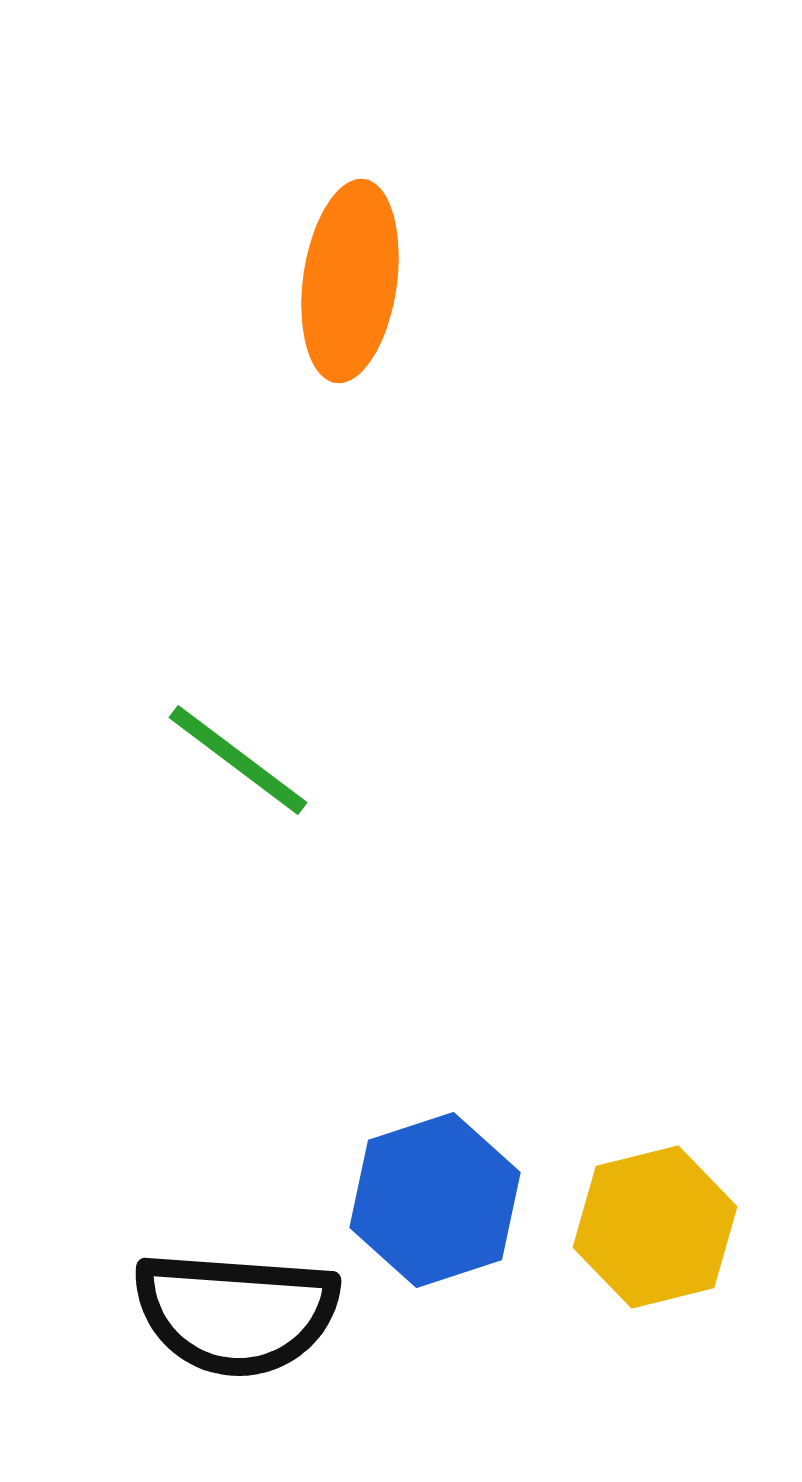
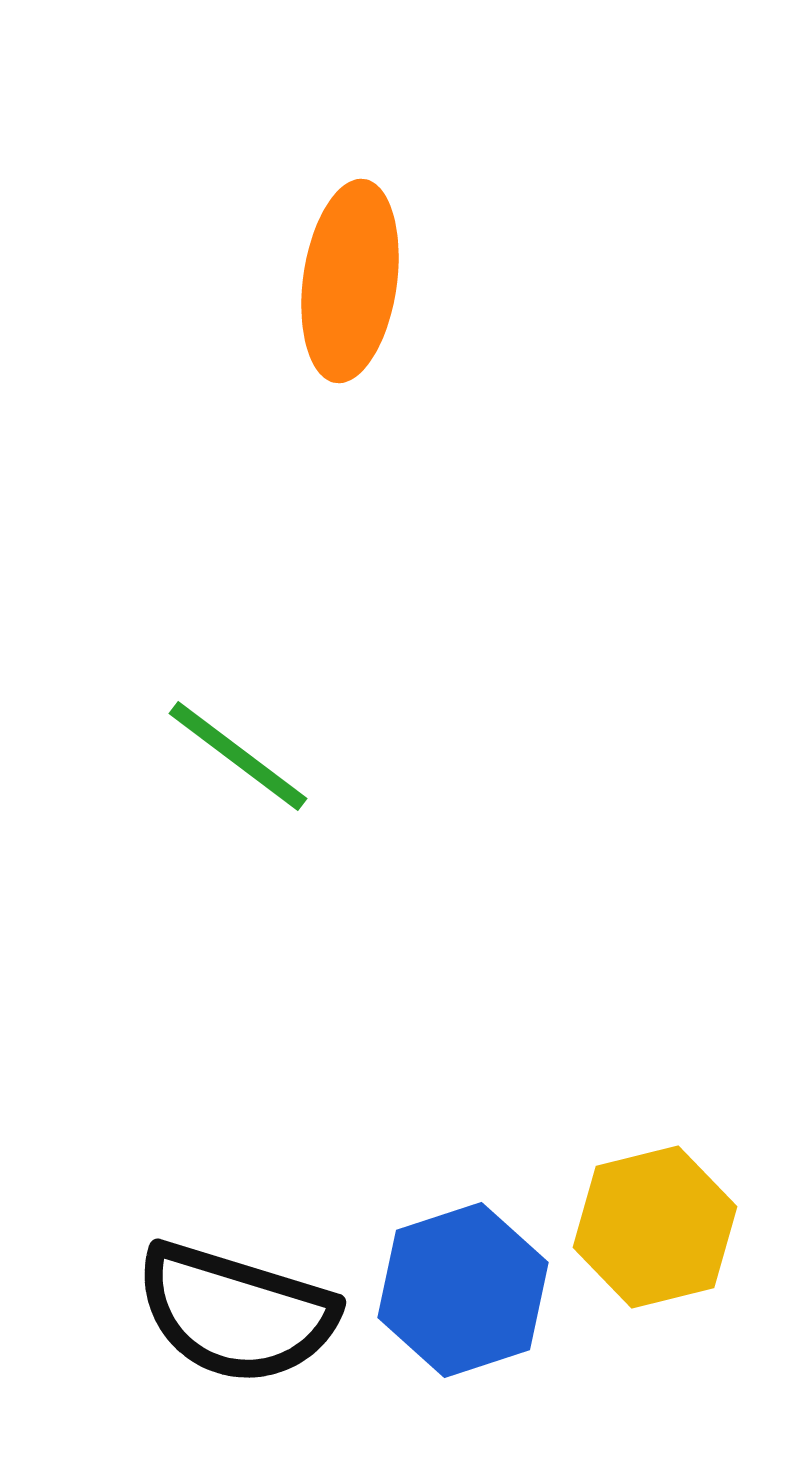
green line: moved 4 px up
blue hexagon: moved 28 px right, 90 px down
black semicircle: rotated 13 degrees clockwise
